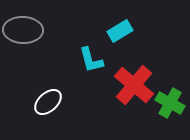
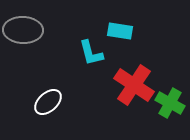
cyan rectangle: rotated 40 degrees clockwise
cyan L-shape: moved 7 px up
red cross: rotated 6 degrees counterclockwise
